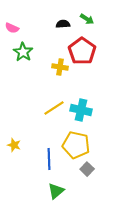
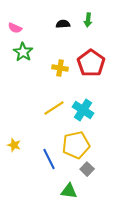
green arrow: moved 1 px right, 1 px down; rotated 64 degrees clockwise
pink semicircle: moved 3 px right
red pentagon: moved 9 px right, 12 px down
yellow cross: moved 1 px down
cyan cross: moved 2 px right; rotated 20 degrees clockwise
yellow pentagon: rotated 24 degrees counterclockwise
blue line: rotated 25 degrees counterclockwise
green triangle: moved 13 px right; rotated 48 degrees clockwise
